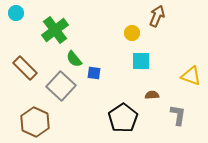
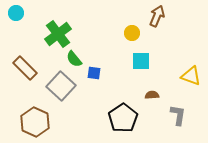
green cross: moved 3 px right, 4 px down
